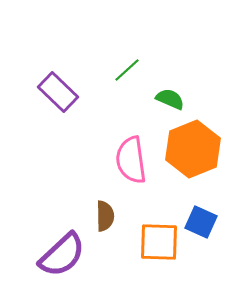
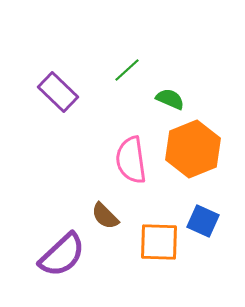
brown semicircle: rotated 136 degrees clockwise
blue square: moved 2 px right, 1 px up
